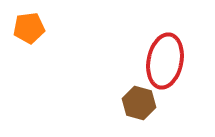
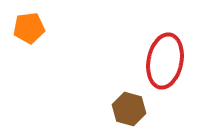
brown hexagon: moved 10 px left, 6 px down
